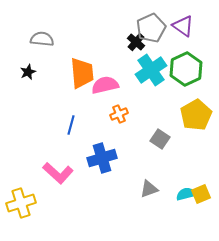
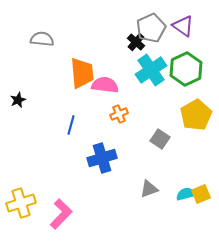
black star: moved 10 px left, 28 px down
pink semicircle: rotated 20 degrees clockwise
pink L-shape: moved 3 px right, 41 px down; rotated 88 degrees counterclockwise
